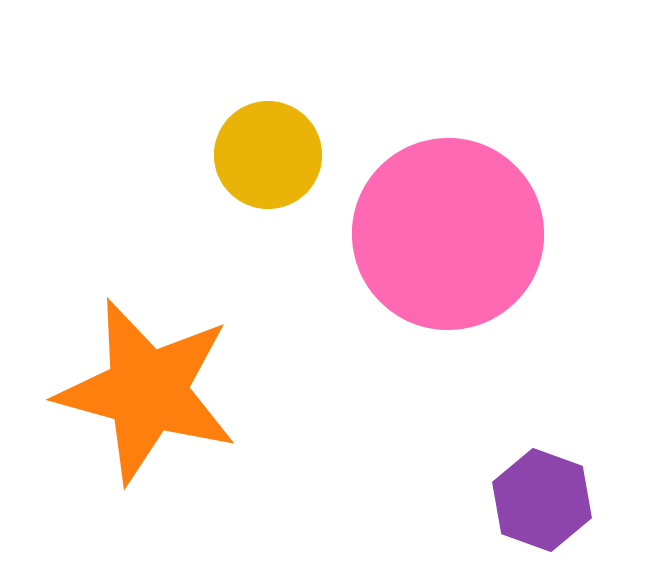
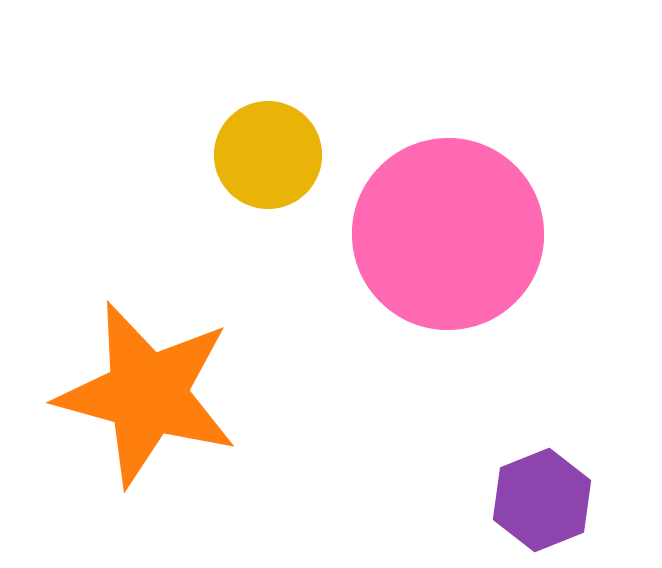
orange star: moved 3 px down
purple hexagon: rotated 18 degrees clockwise
